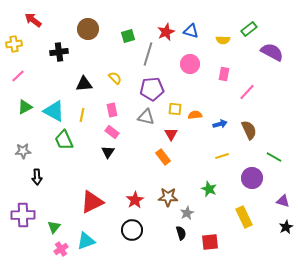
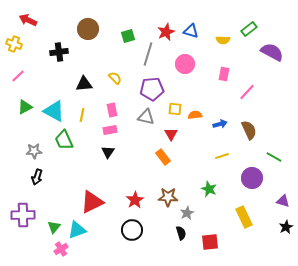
red arrow at (33, 20): moved 5 px left; rotated 12 degrees counterclockwise
yellow cross at (14, 44): rotated 28 degrees clockwise
pink circle at (190, 64): moved 5 px left
pink rectangle at (112, 132): moved 2 px left, 2 px up; rotated 48 degrees counterclockwise
gray star at (23, 151): moved 11 px right
black arrow at (37, 177): rotated 21 degrees clockwise
cyan triangle at (86, 241): moved 9 px left, 11 px up
